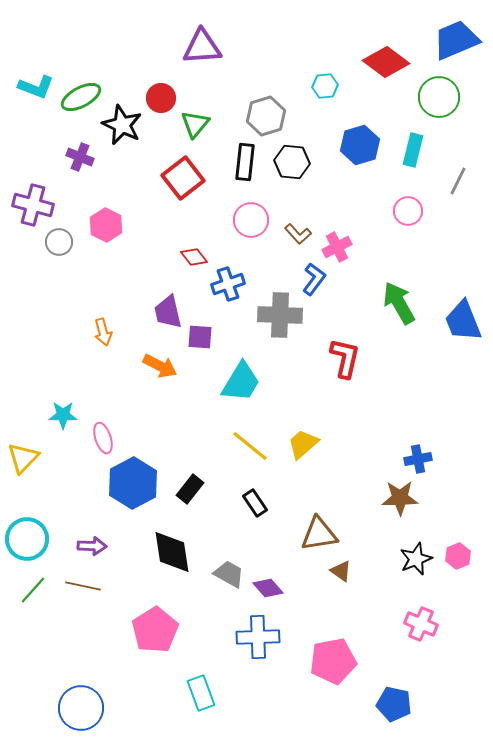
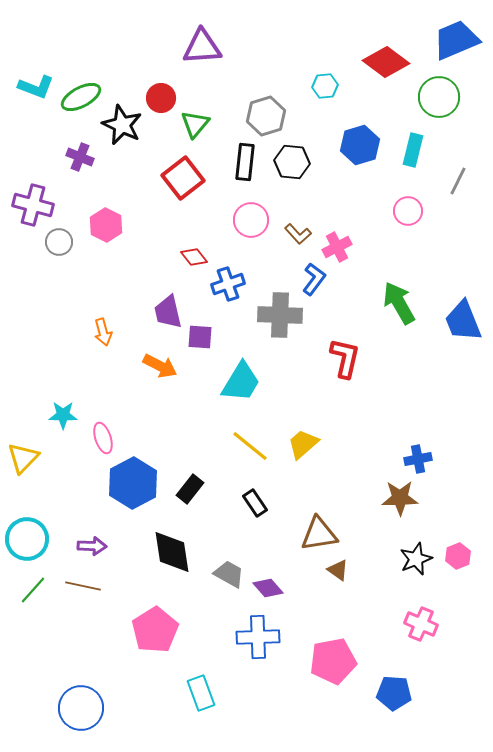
brown triangle at (341, 571): moved 3 px left, 1 px up
blue pentagon at (394, 704): moved 11 px up; rotated 8 degrees counterclockwise
